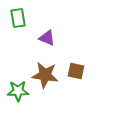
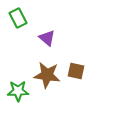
green rectangle: rotated 18 degrees counterclockwise
purple triangle: rotated 18 degrees clockwise
brown star: moved 2 px right
